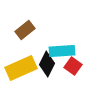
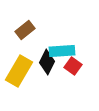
black diamond: moved 2 px up
yellow rectangle: moved 2 px left, 3 px down; rotated 36 degrees counterclockwise
